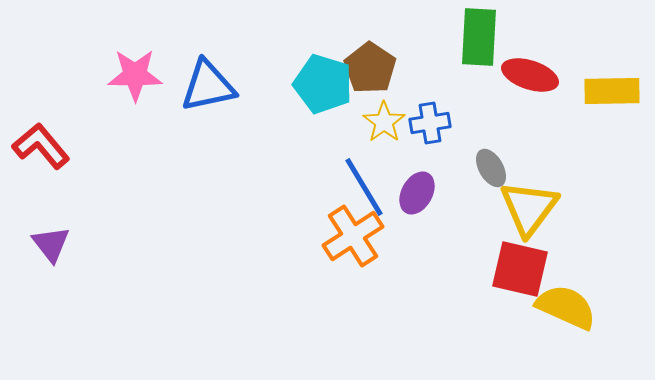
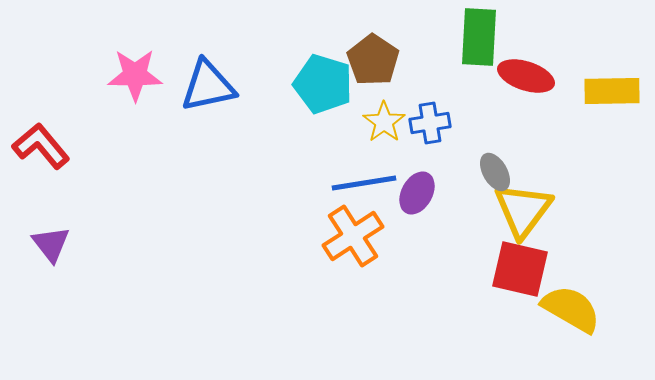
brown pentagon: moved 3 px right, 8 px up
red ellipse: moved 4 px left, 1 px down
gray ellipse: moved 4 px right, 4 px down
blue line: moved 4 px up; rotated 68 degrees counterclockwise
yellow triangle: moved 6 px left, 2 px down
yellow semicircle: moved 5 px right, 2 px down; rotated 6 degrees clockwise
